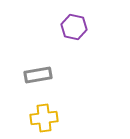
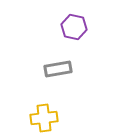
gray rectangle: moved 20 px right, 6 px up
